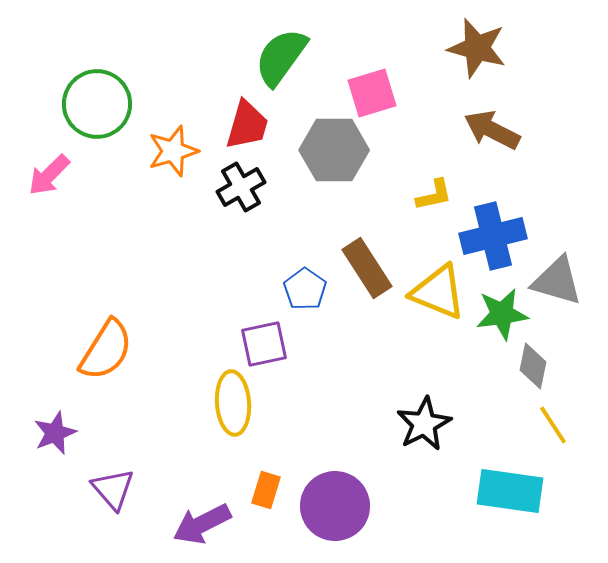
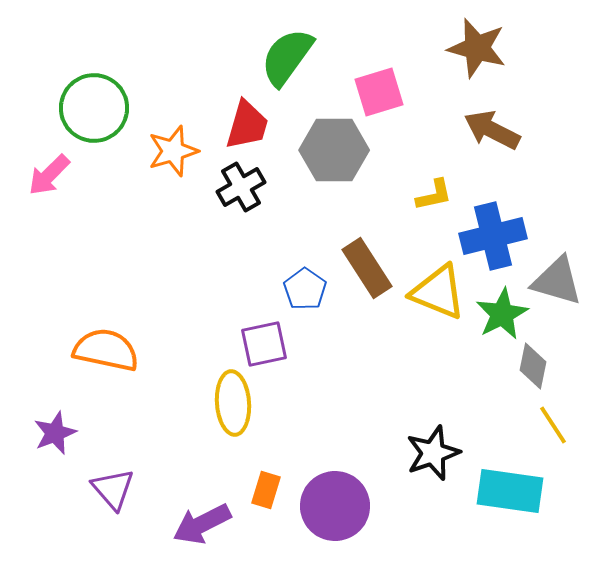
green semicircle: moved 6 px right
pink square: moved 7 px right, 1 px up
green circle: moved 3 px left, 4 px down
green star: rotated 20 degrees counterclockwise
orange semicircle: rotated 110 degrees counterclockwise
black star: moved 9 px right, 29 px down; rotated 8 degrees clockwise
